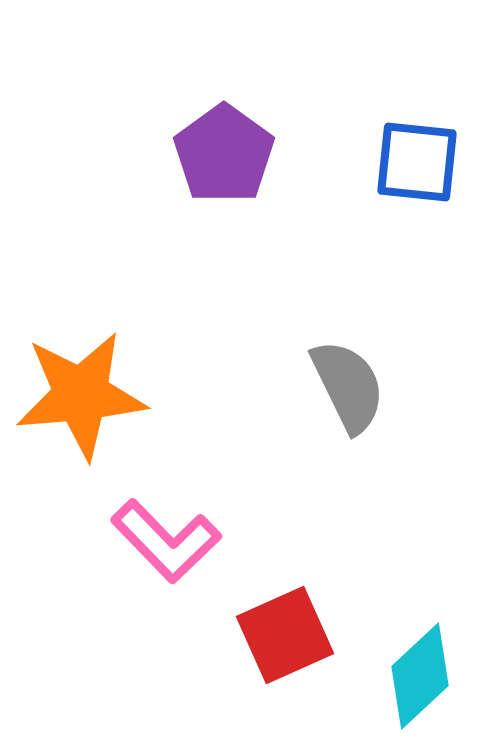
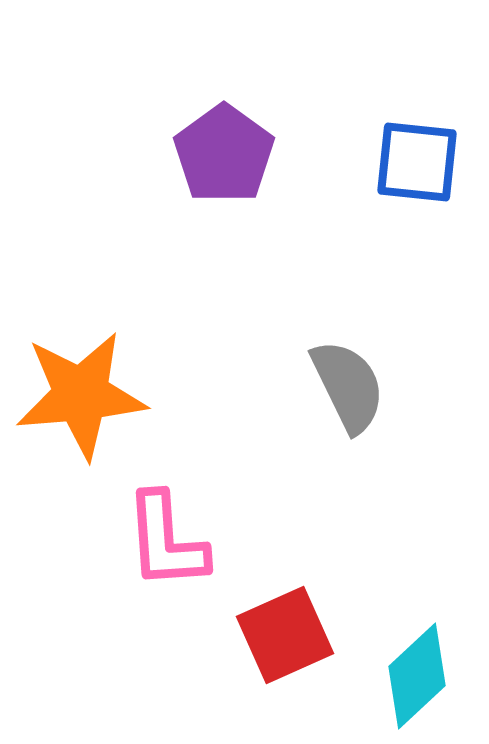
pink L-shape: rotated 40 degrees clockwise
cyan diamond: moved 3 px left
